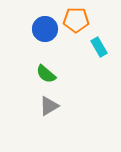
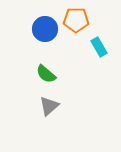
gray triangle: rotated 10 degrees counterclockwise
